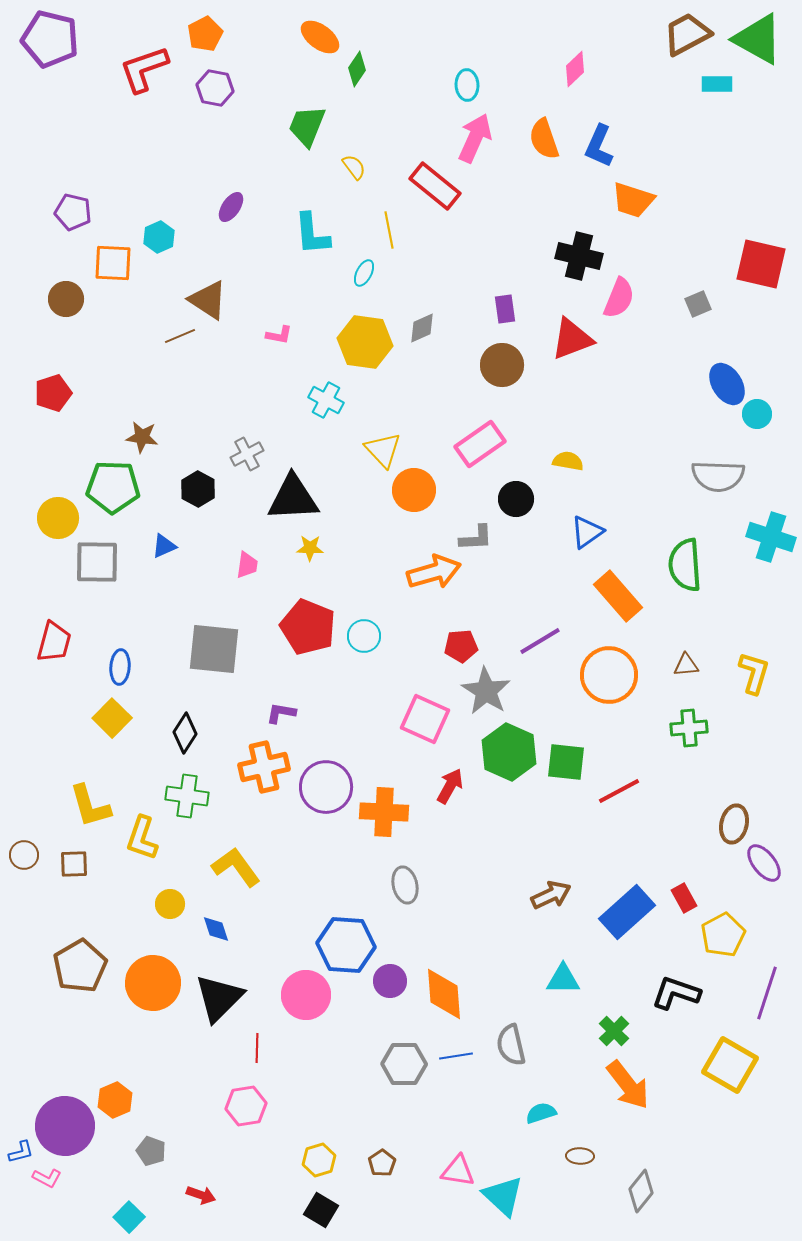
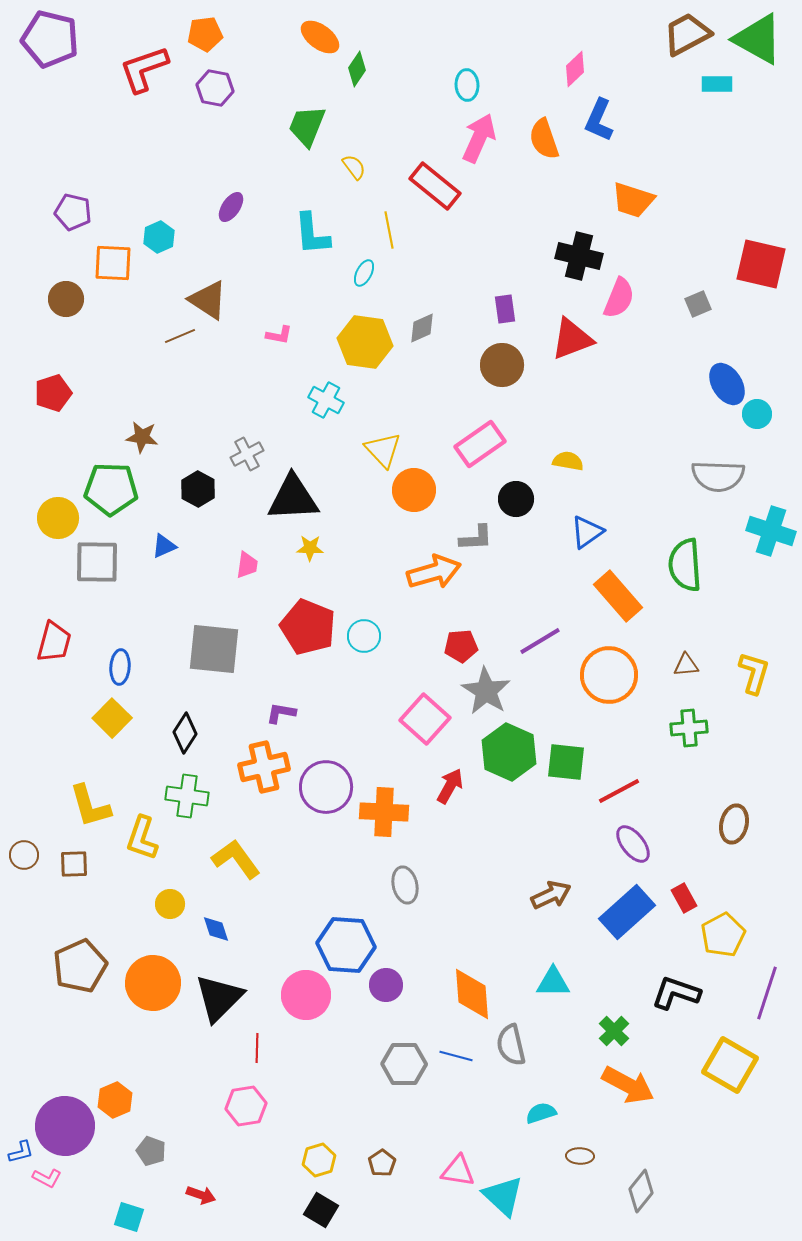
orange pentagon at (205, 34): rotated 20 degrees clockwise
pink arrow at (475, 138): moved 4 px right
blue L-shape at (599, 146): moved 26 px up
green pentagon at (113, 487): moved 2 px left, 2 px down
cyan cross at (771, 537): moved 6 px up
pink square at (425, 719): rotated 18 degrees clockwise
purple ellipse at (764, 863): moved 131 px left, 19 px up
yellow L-shape at (236, 867): moved 8 px up
brown pentagon at (80, 966): rotated 6 degrees clockwise
cyan triangle at (563, 979): moved 10 px left, 3 px down
purple circle at (390, 981): moved 4 px left, 4 px down
orange diamond at (444, 994): moved 28 px right
blue line at (456, 1056): rotated 24 degrees clockwise
orange arrow at (628, 1085): rotated 24 degrees counterclockwise
cyan square at (129, 1217): rotated 28 degrees counterclockwise
